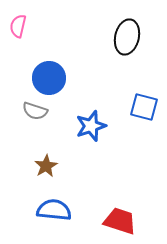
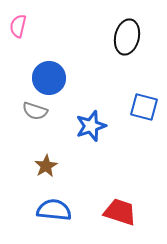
red trapezoid: moved 9 px up
